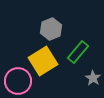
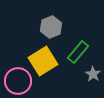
gray hexagon: moved 2 px up
gray star: moved 4 px up
